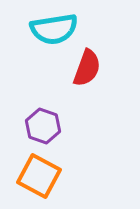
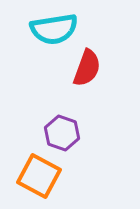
purple hexagon: moved 19 px right, 7 px down
